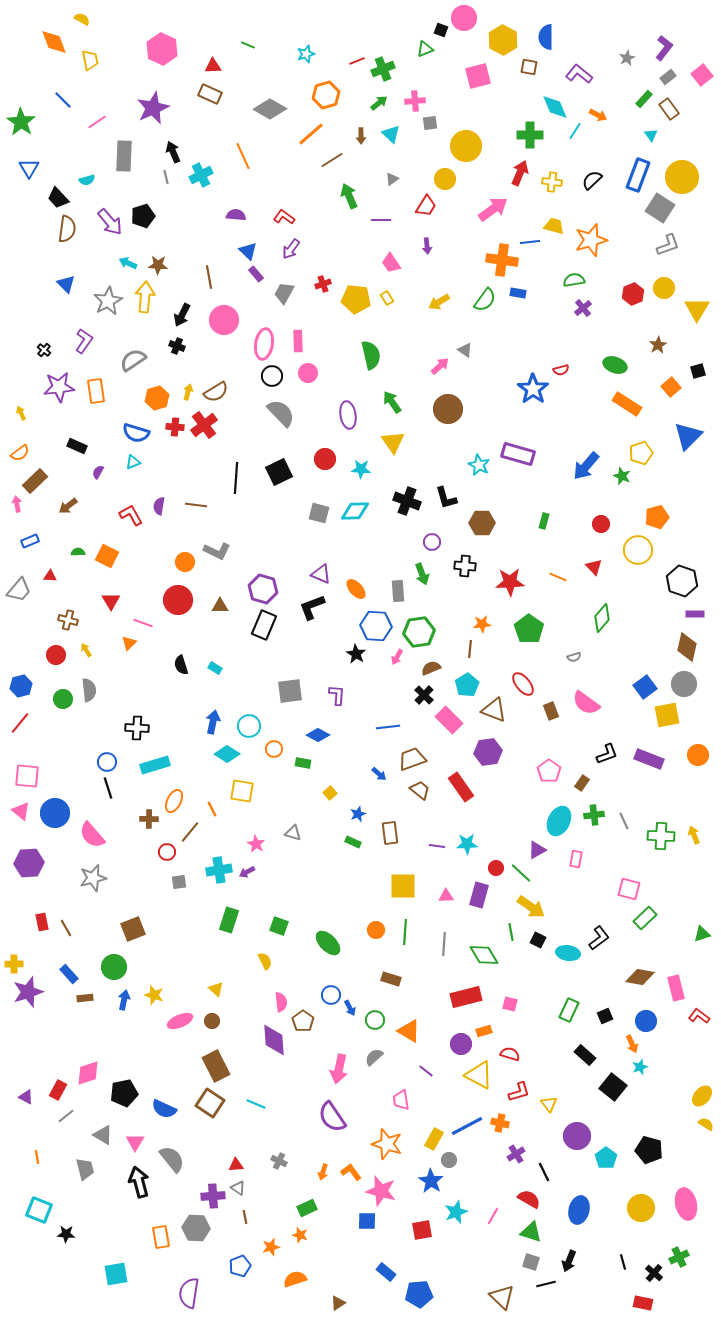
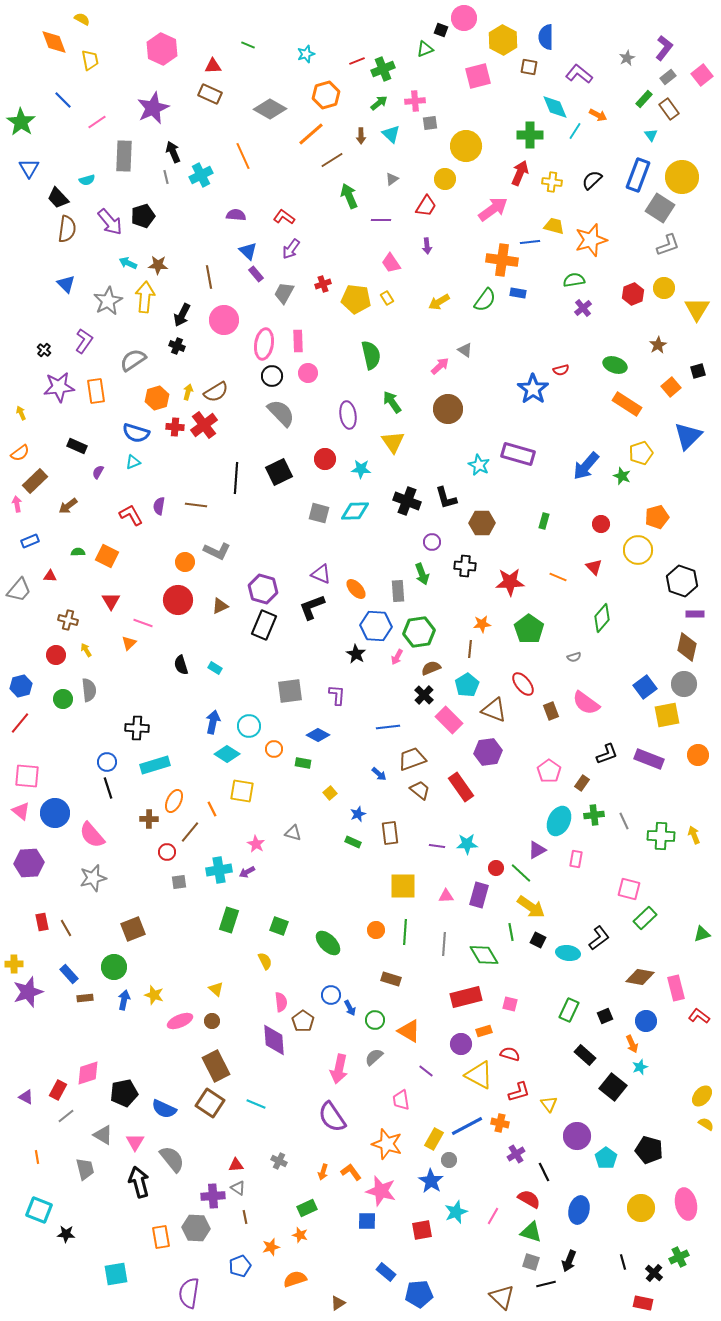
brown triangle at (220, 606): rotated 24 degrees counterclockwise
